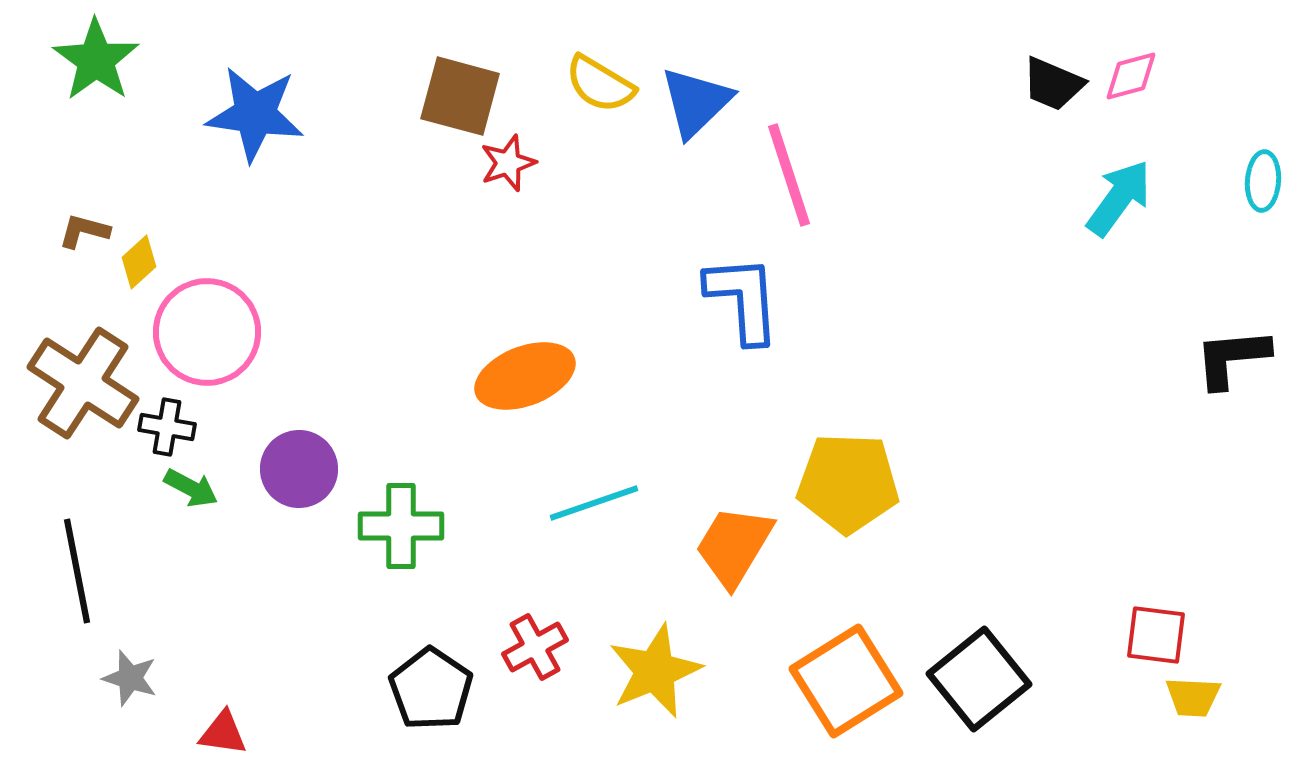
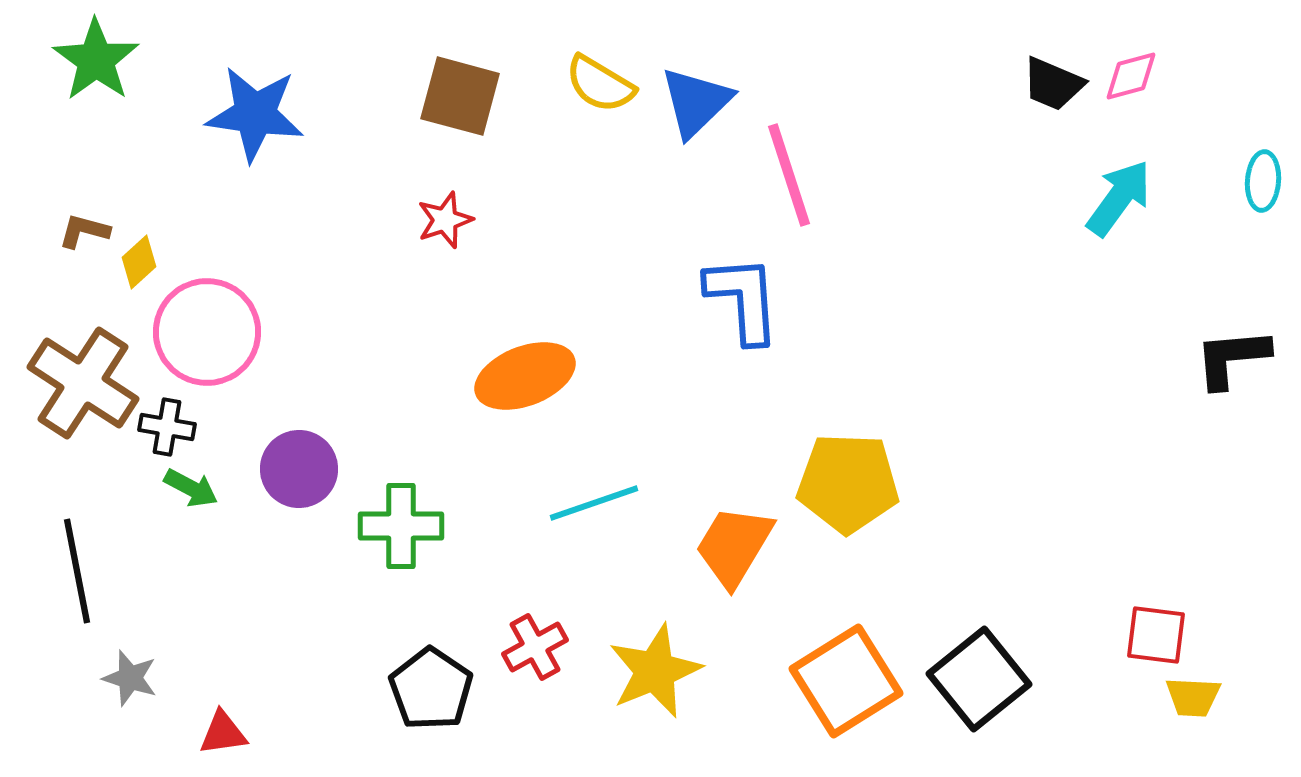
red star: moved 63 px left, 57 px down
red triangle: rotated 16 degrees counterclockwise
